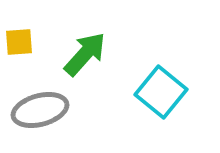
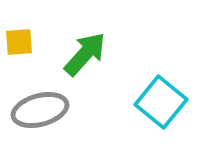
cyan square: moved 10 px down
